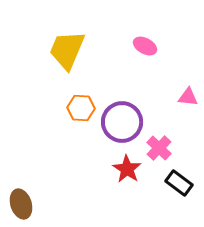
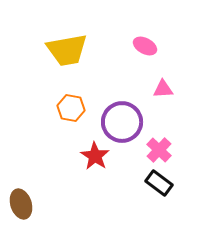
yellow trapezoid: rotated 123 degrees counterclockwise
pink triangle: moved 25 px left, 8 px up; rotated 10 degrees counterclockwise
orange hexagon: moved 10 px left; rotated 8 degrees clockwise
pink cross: moved 2 px down
red star: moved 32 px left, 13 px up
black rectangle: moved 20 px left
